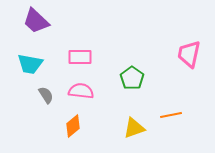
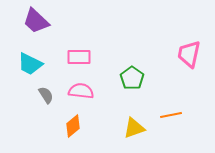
pink rectangle: moved 1 px left
cyan trapezoid: rotated 16 degrees clockwise
